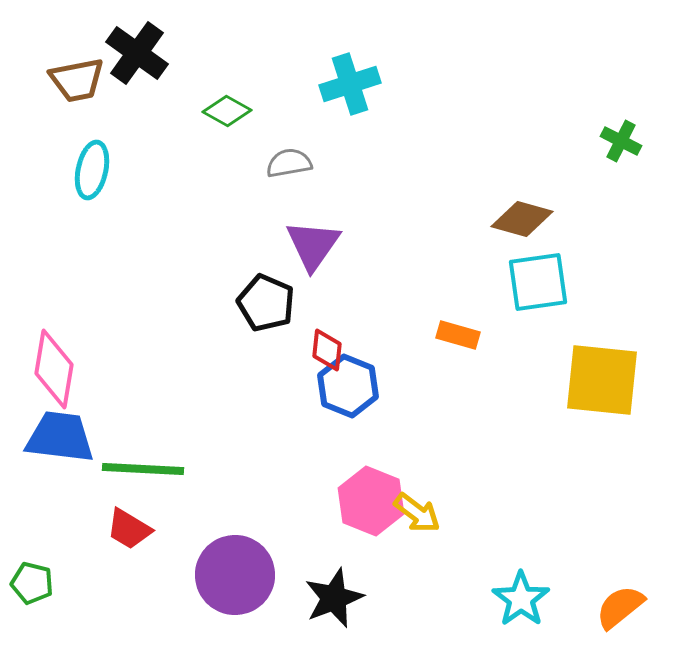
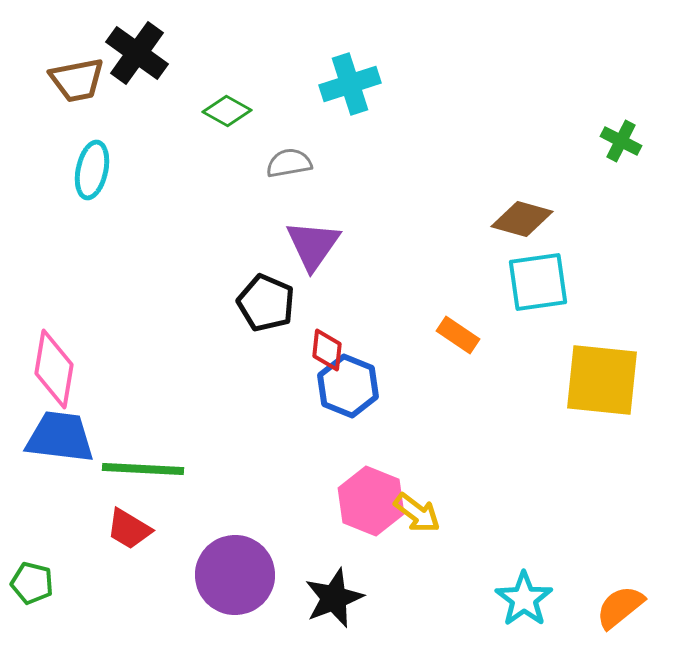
orange rectangle: rotated 18 degrees clockwise
cyan star: moved 3 px right
